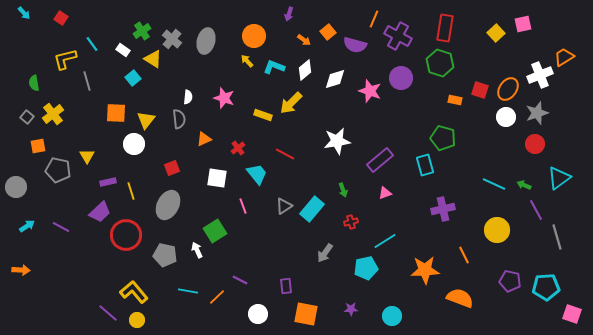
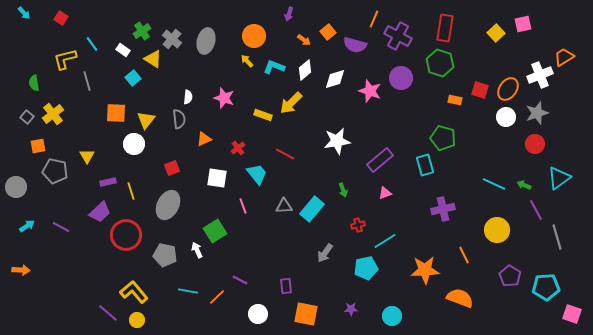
gray pentagon at (58, 170): moved 3 px left, 1 px down
gray triangle at (284, 206): rotated 30 degrees clockwise
red cross at (351, 222): moved 7 px right, 3 px down
purple pentagon at (510, 281): moved 5 px up; rotated 20 degrees clockwise
